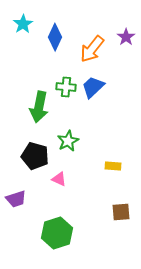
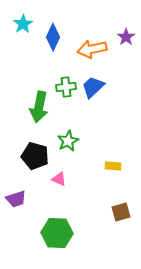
blue diamond: moved 2 px left
orange arrow: rotated 40 degrees clockwise
green cross: rotated 12 degrees counterclockwise
brown square: rotated 12 degrees counterclockwise
green hexagon: rotated 20 degrees clockwise
